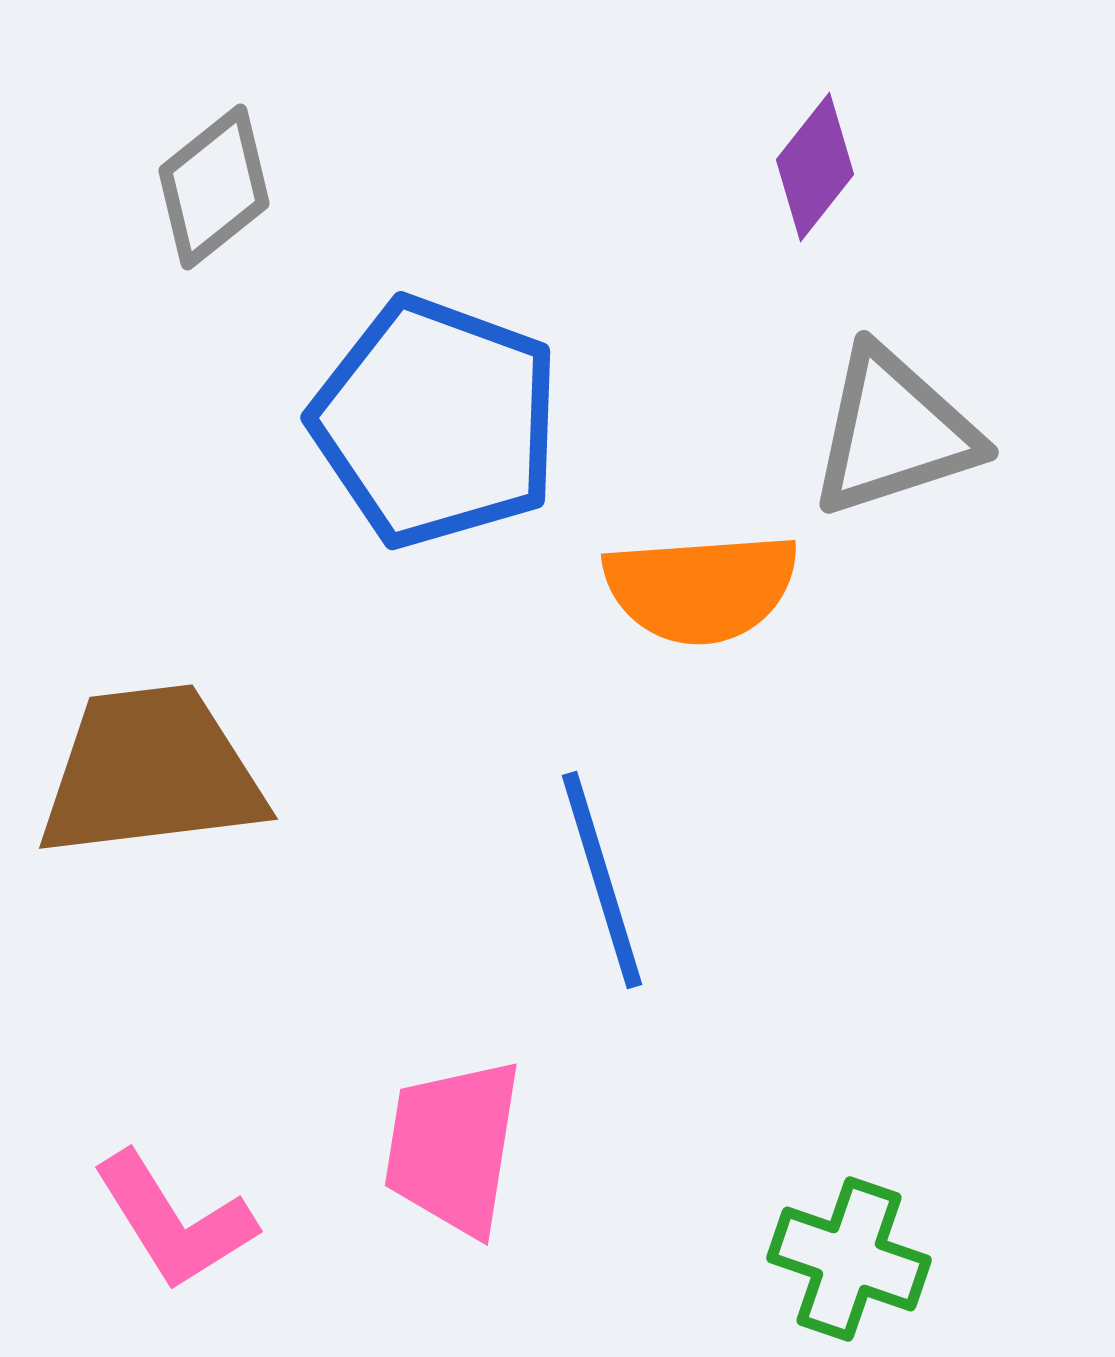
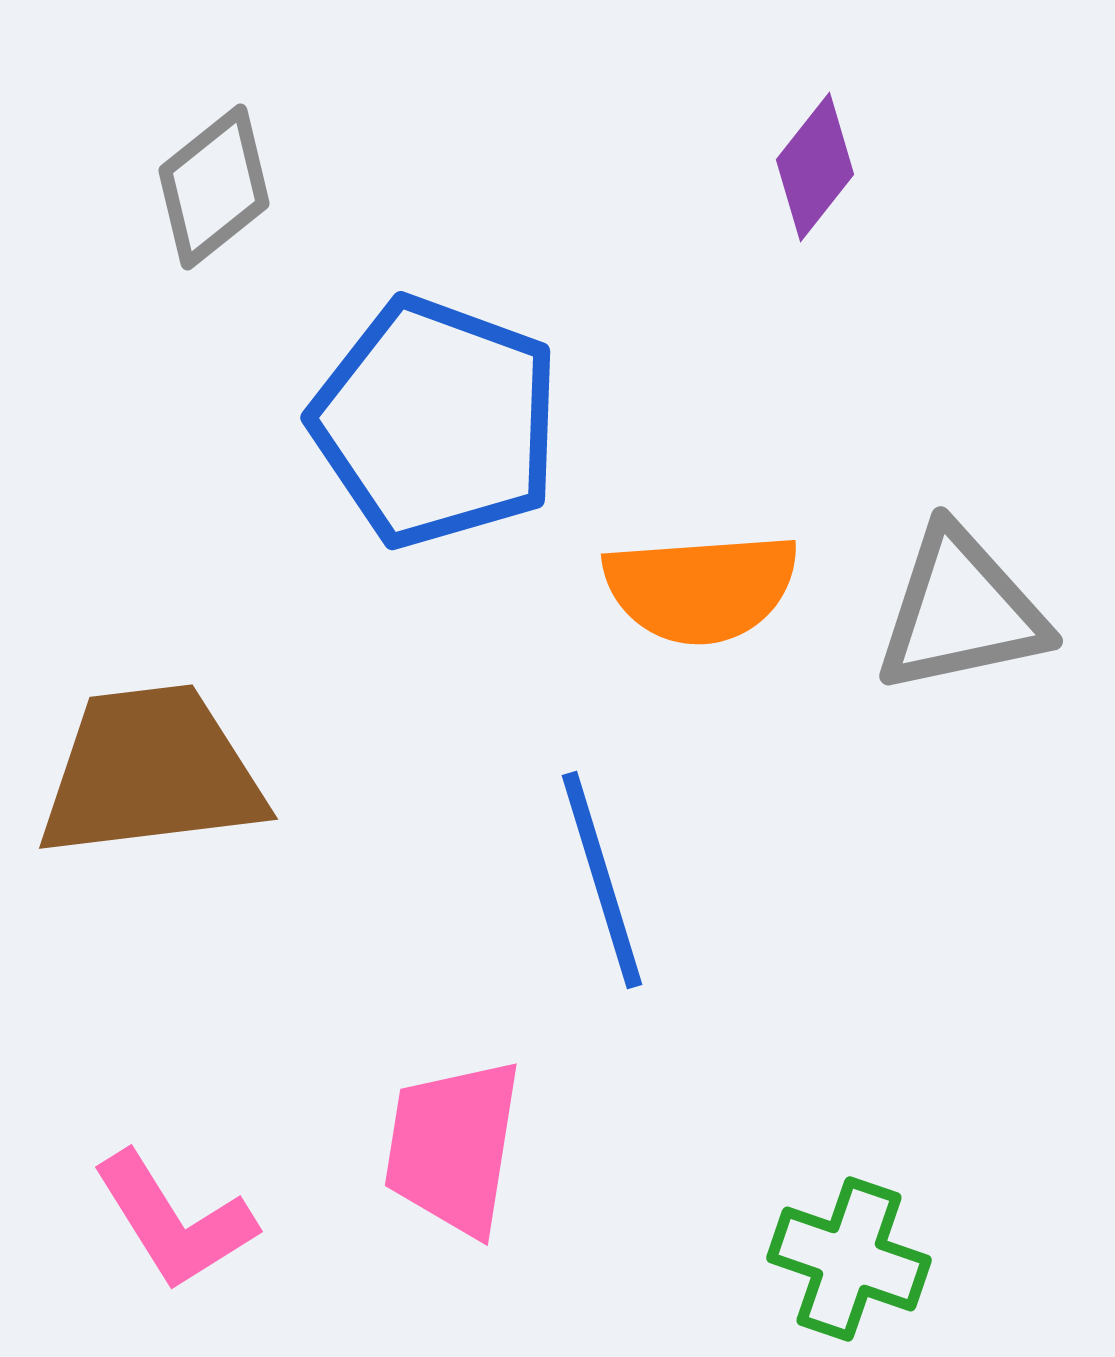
gray triangle: moved 67 px right, 179 px down; rotated 6 degrees clockwise
